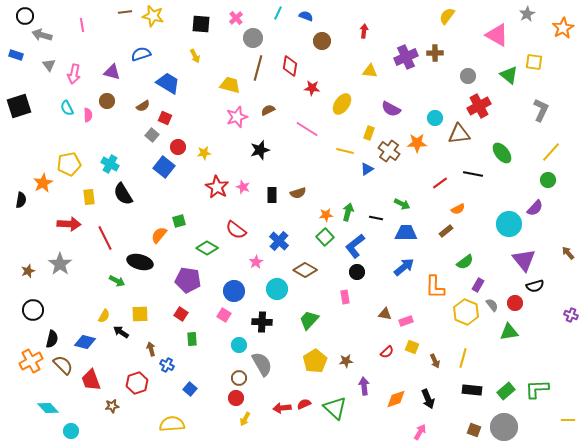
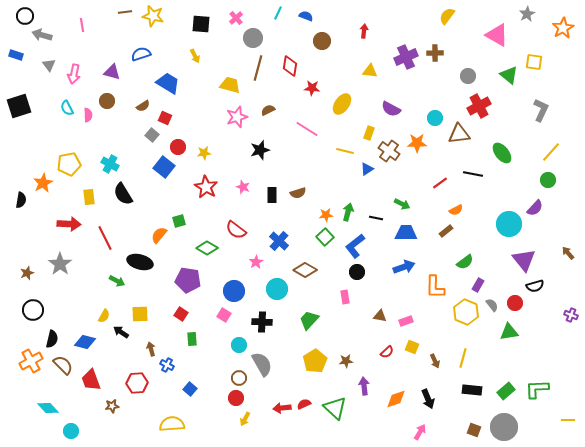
red star at (217, 187): moved 11 px left
orange semicircle at (458, 209): moved 2 px left, 1 px down
blue arrow at (404, 267): rotated 20 degrees clockwise
brown star at (28, 271): moved 1 px left, 2 px down
brown triangle at (385, 314): moved 5 px left, 2 px down
red hexagon at (137, 383): rotated 15 degrees clockwise
